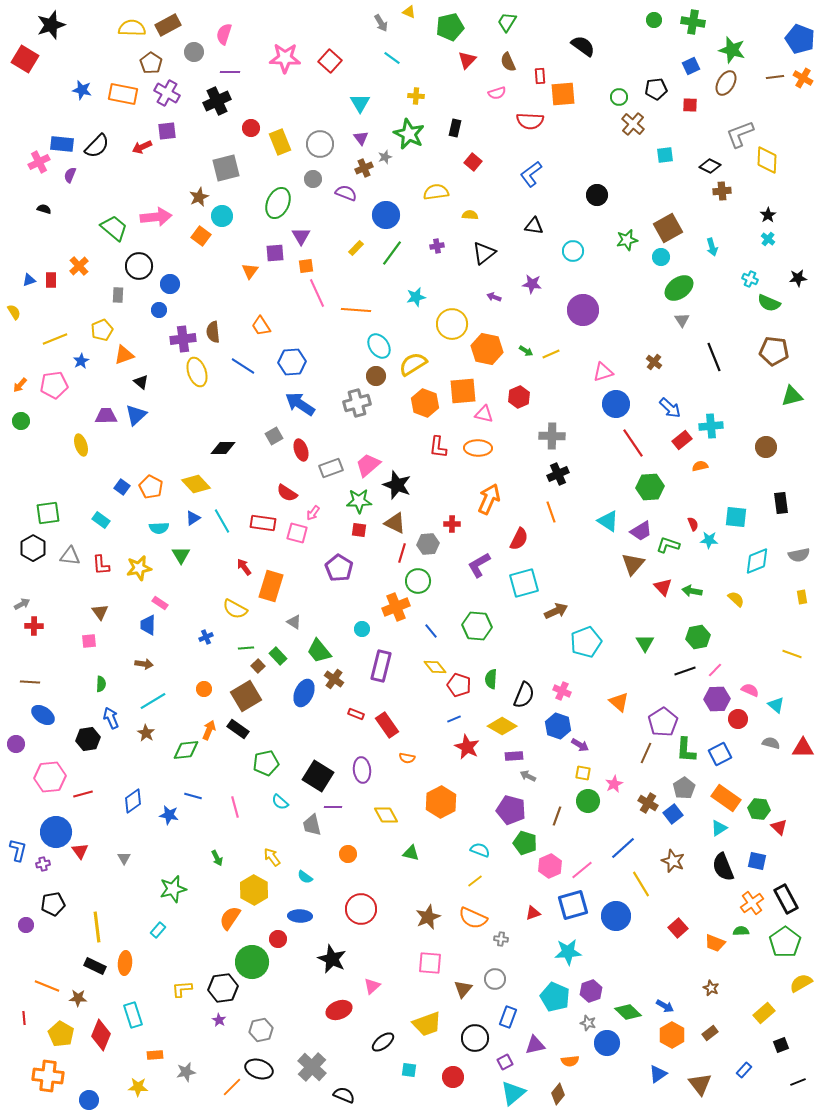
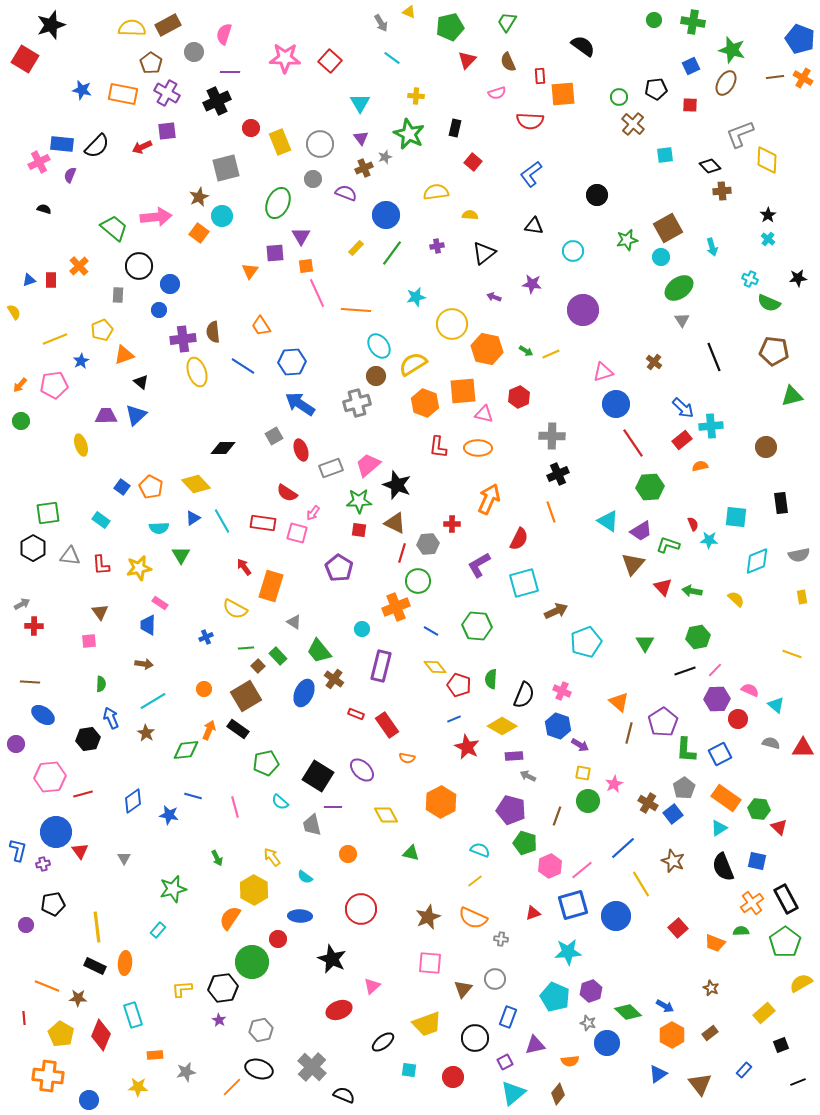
black diamond at (710, 166): rotated 20 degrees clockwise
orange square at (201, 236): moved 2 px left, 3 px up
blue arrow at (670, 408): moved 13 px right
blue line at (431, 631): rotated 21 degrees counterclockwise
brown line at (646, 753): moved 17 px left, 20 px up; rotated 10 degrees counterclockwise
purple ellipse at (362, 770): rotated 40 degrees counterclockwise
